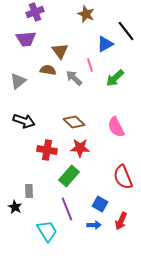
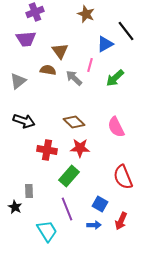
pink line: rotated 32 degrees clockwise
